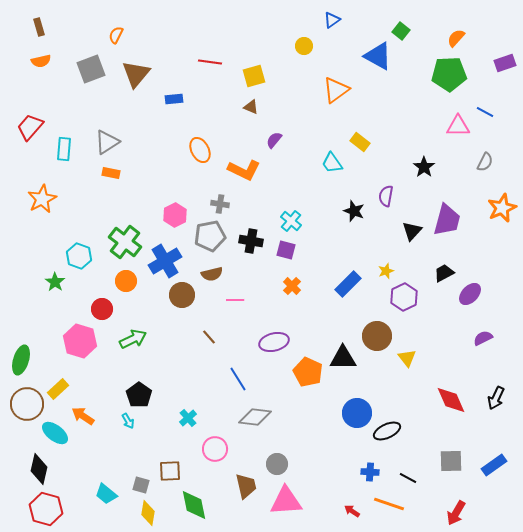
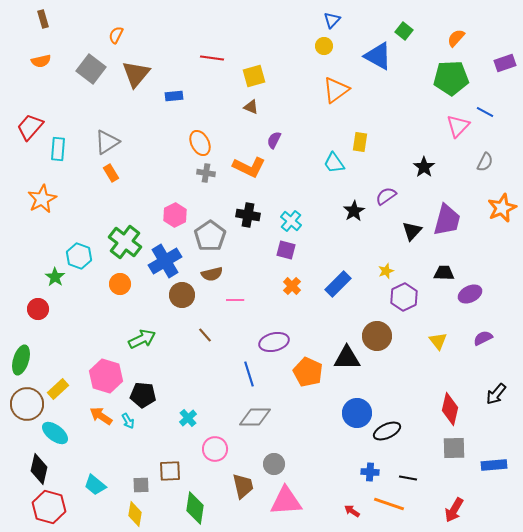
blue triangle at (332, 20): rotated 12 degrees counterclockwise
brown rectangle at (39, 27): moved 4 px right, 8 px up
green square at (401, 31): moved 3 px right
yellow circle at (304, 46): moved 20 px right
red line at (210, 62): moved 2 px right, 4 px up
gray square at (91, 69): rotated 32 degrees counterclockwise
green pentagon at (449, 74): moved 2 px right, 4 px down
blue rectangle at (174, 99): moved 3 px up
pink triangle at (458, 126): rotated 45 degrees counterclockwise
purple semicircle at (274, 140): rotated 12 degrees counterclockwise
yellow rectangle at (360, 142): rotated 60 degrees clockwise
cyan rectangle at (64, 149): moved 6 px left
orange ellipse at (200, 150): moved 7 px up
cyan trapezoid at (332, 163): moved 2 px right
orange L-shape at (244, 170): moved 5 px right, 3 px up
orange rectangle at (111, 173): rotated 48 degrees clockwise
purple semicircle at (386, 196): rotated 45 degrees clockwise
gray cross at (220, 204): moved 14 px left, 31 px up
black star at (354, 211): rotated 20 degrees clockwise
gray pentagon at (210, 236): rotated 24 degrees counterclockwise
black cross at (251, 241): moved 3 px left, 26 px up
black trapezoid at (444, 273): rotated 30 degrees clockwise
orange circle at (126, 281): moved 6 px left, 3 px down
green star at (55, 282): moved 5 px up
blue rectangle at (348, 284): moved 10 px left
purple ellipse at (470, 294): rotated 20 degrees clockwise
red circle at (102, 309): moved 64 px left
brown line at (209, 337): moved 4 px left, 2 px up
green arrow at (133, 339): moved 9 px right
pink hexagon at (80, 341): moved 26 px right, 35 px down
black triangle at (343, 358): moved 4 px right
yellow triangle at (407, 358): moved 31 px right, 17 px up
blue line at (238, 379): moved 11 px right, 5 px up; rotated 15 degrees clockwise
black pentagon at (139, 395): moved 4 px right; rotated 30 degrees counterclockwise
black arrow at (496, 398): moved 4 px up; rotated 15 degrees clockwise
red diamond at (451, 400): moved 1 px left, 9 px down; rotated 36 degrees clockwise
orange arrow at (83, 416): moved 18 px right
gray diamond at (255, 417): rotated 8 degrees counterclockwise
gray square at (451, 461): moved 3 px right, 13 px up
gray circle at (277, 464): moved 3 px left
blue rectangle at (494, 465): rotated 30 degrees clockwise
black line at (408, 478): rotated 18 degrees counterclockwise
gray square at (141, 485): rotated 18 degrees counterclockwise
brown trapezoid at (246, 486): moved 3 px left
cyan trapezoid at (106, 494): moved 11 px left, 9 px up
green diamond at (194, 505): moved 1 px right, 3 px down; rotated 20 degrees clockwise
red hexagon at (46, 509): moved 3 px right, 2 px up
yellow diamond at (148, 513): moved 13 px left, 1 px down
red arrow at (456, 513): moved 2 px left, 3 px up
